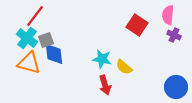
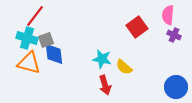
red square: moved 2 px down; rotated 20 degrees clockwise
cyan cross: rotated 20 degrees counterclockwise
